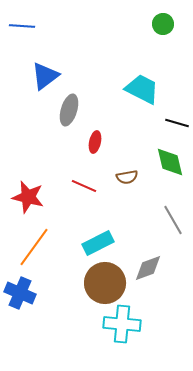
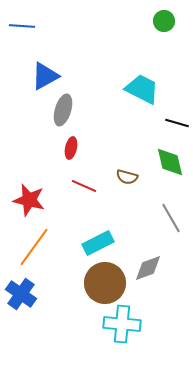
green circle: moved 1 px right, 3 px up
blue triangle: rotated 8 degrees clockwise
gray ellipse: moved 6 px left
red ellipse: moved 24 px left, 6 px down
brown semicircle: rotated 25 degrees clockwise
red star: moved 1 px right, 3 px down
gray line: moved 2 px left, 2 px up
blue cross: moved 1 px right, 1 px down; rotated 12 degrees clockwise
